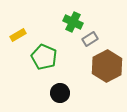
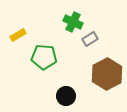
green pentagon: rotated 20 degrees counterclockwise
brown hexagon: moved 8 px down
black circle: moved 6 px right, 3 px down
